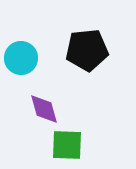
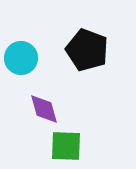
black pentagon: rotated 27 degrees clockwise
green square: moved 1 px left, 1 px down
